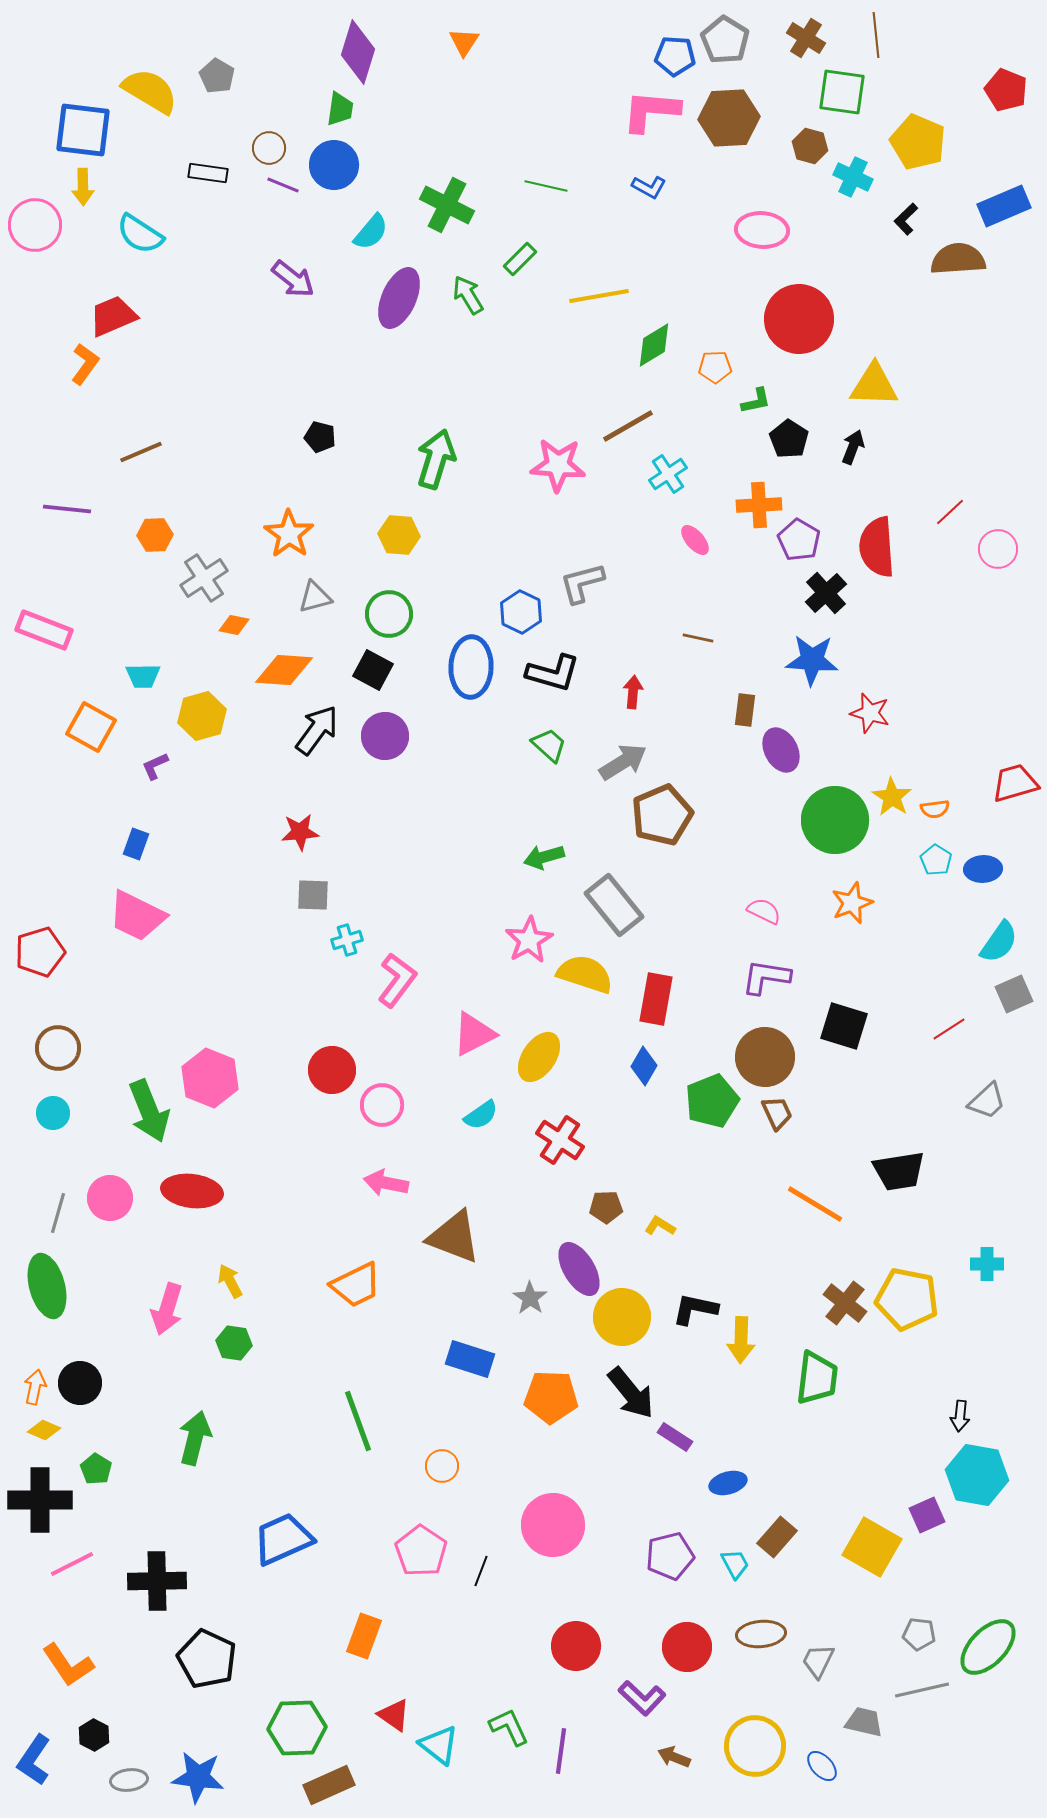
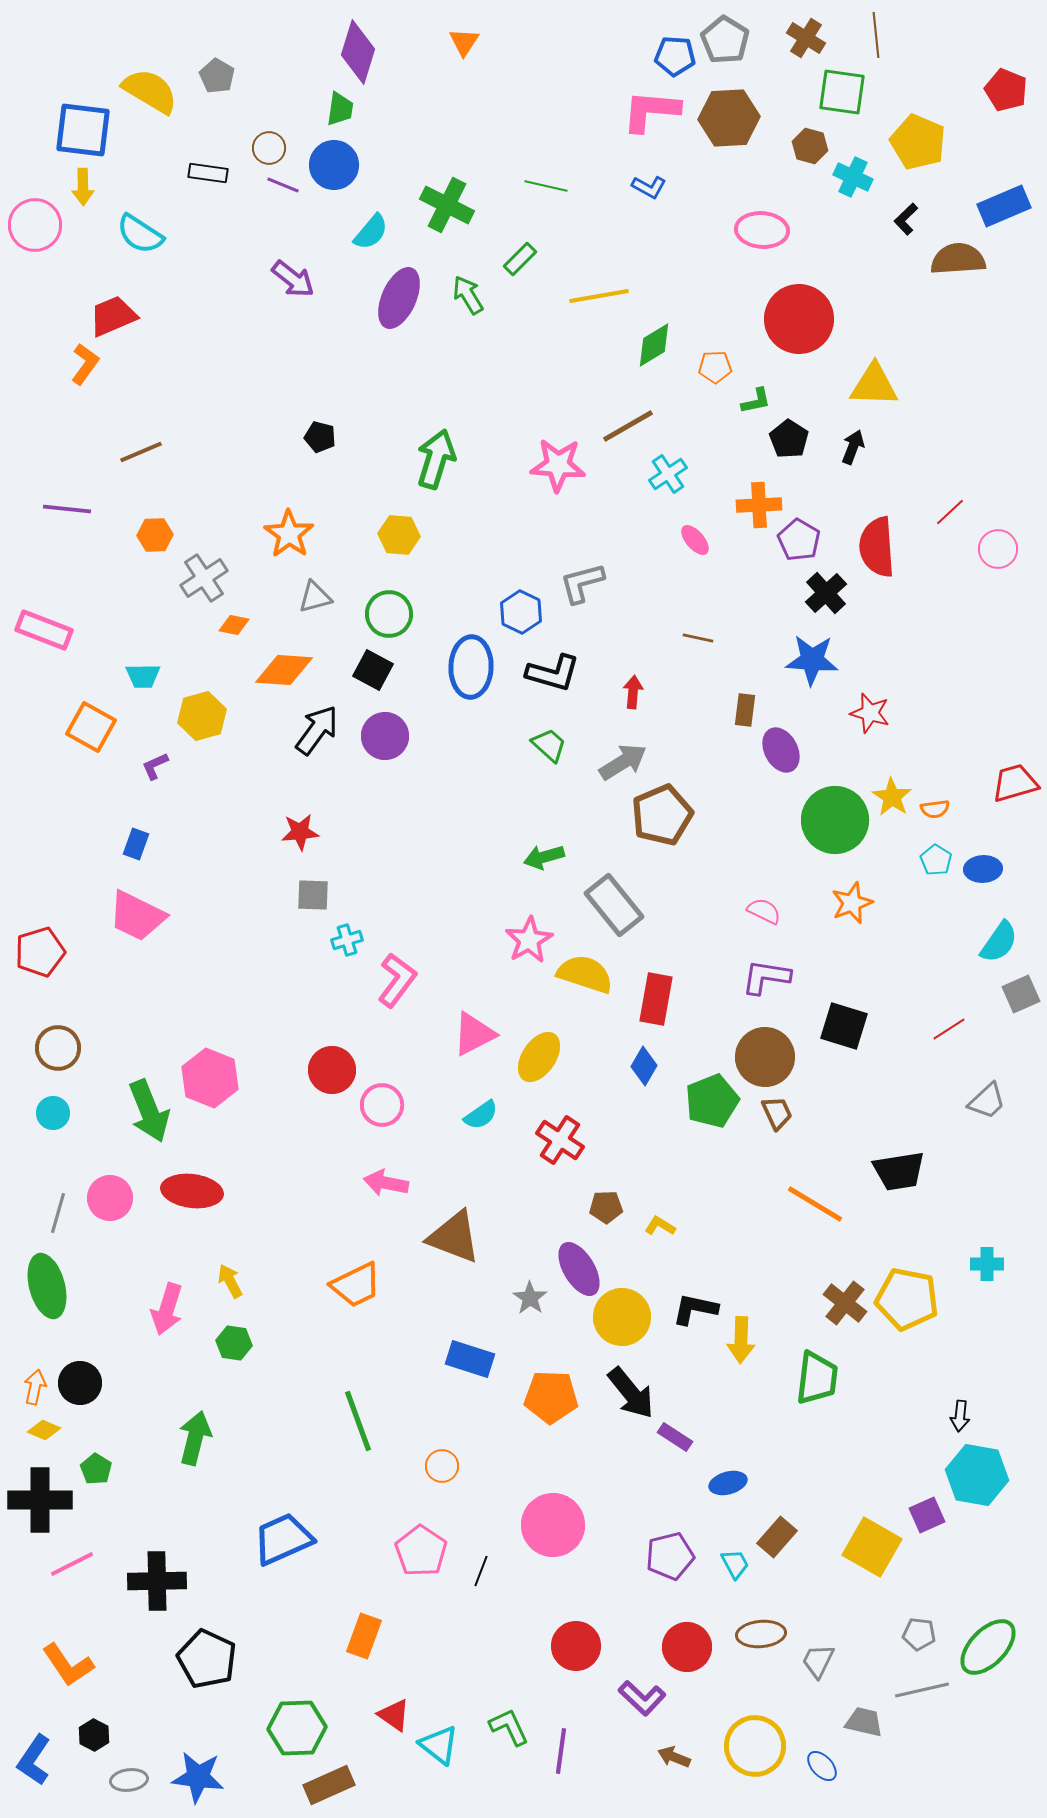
gray square at (1014, 994): moved 7 px right
